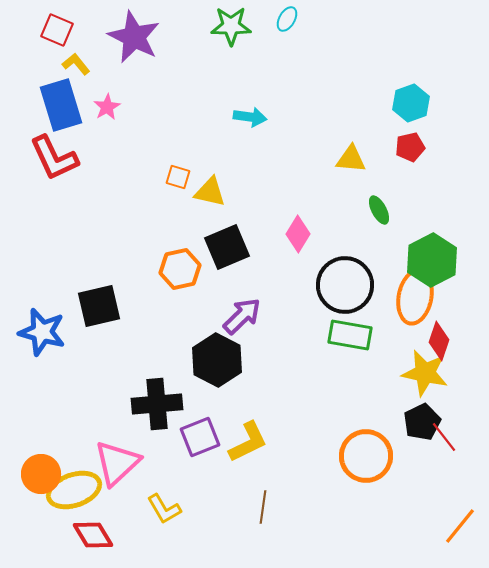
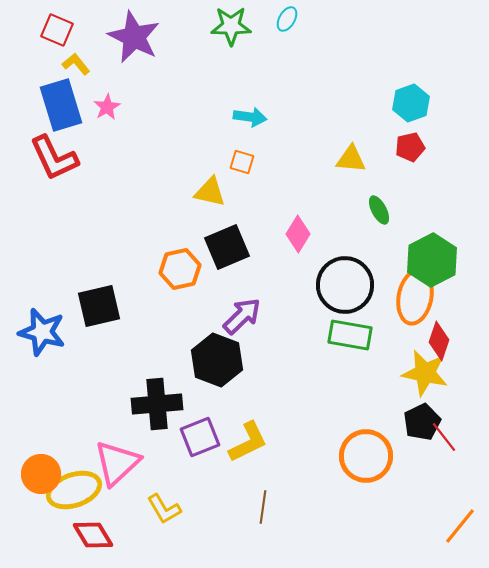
orange square at (178, 177): moved 64 px right, 15 px up
black hexagon at (217, 360): rotated 6 degrees counterclockwise
